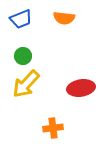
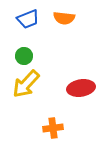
blue trapezoid: moved 7 px right
green circle: moved 1 px right
